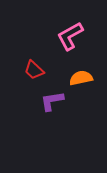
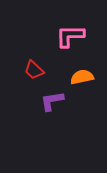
pink L-shape: rotated 28 degrees clockwise
orange semicircle: moved 1 px right, 1 px up
